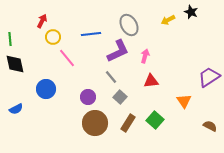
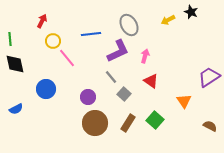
yellow circle: moved 4 px down
red triangle: rotated 42 degrees clockwise
gray square: moved 4 px right, 3 px up
